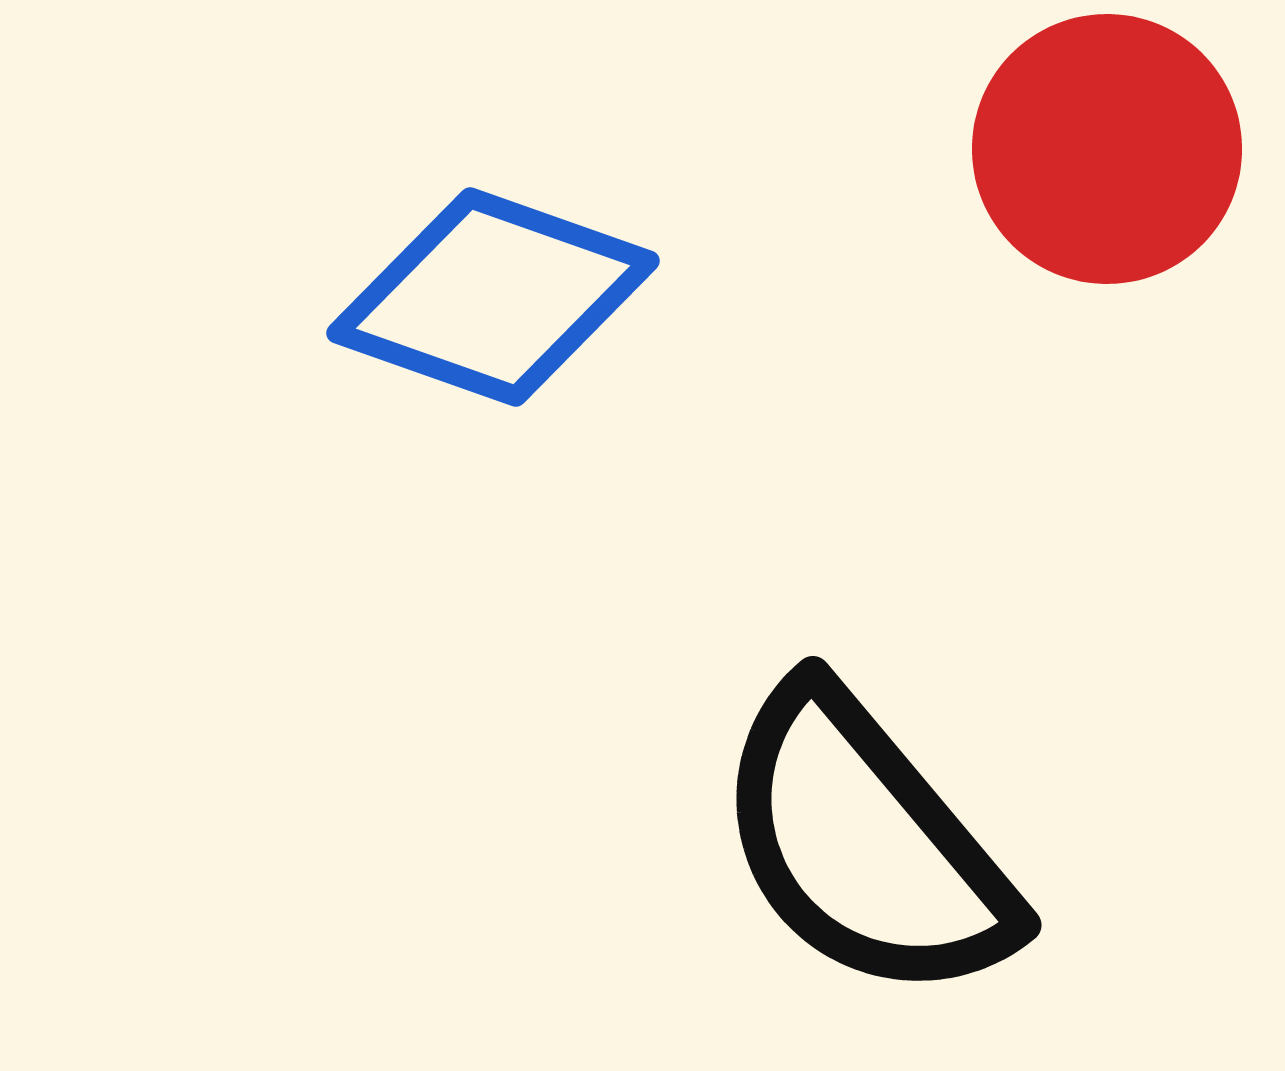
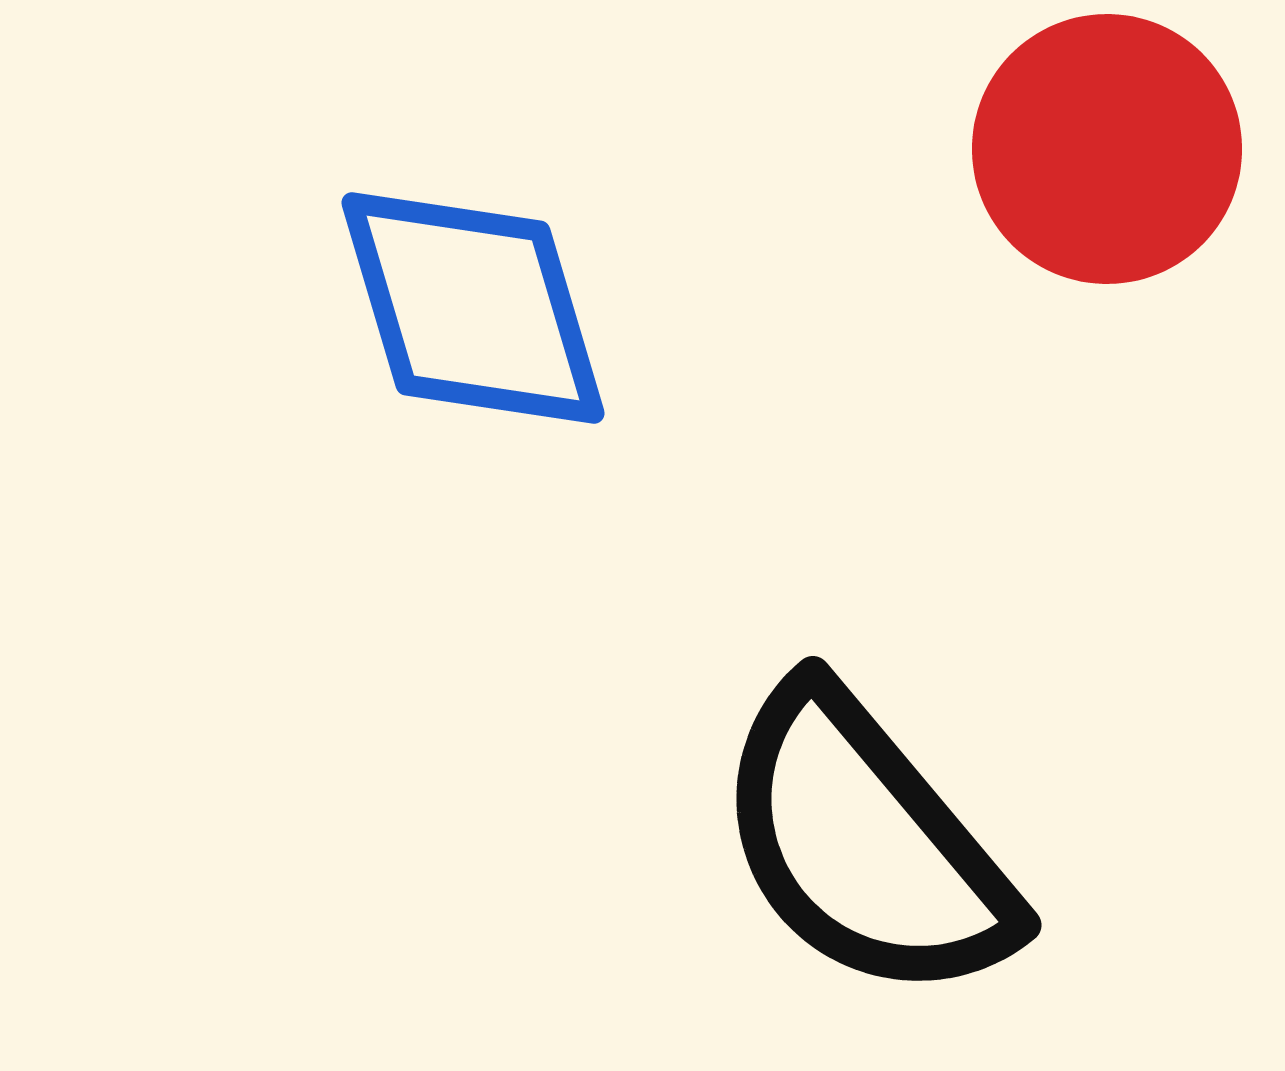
blue diamond: moved 20 px left, 11 px down; rotated 54 degrees clockwise
